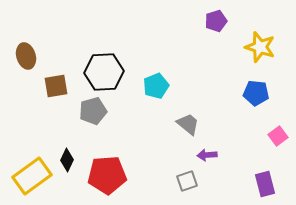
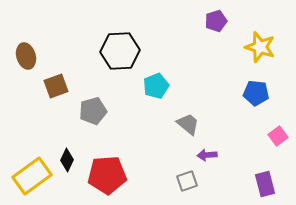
black hexagon: moved 16 px right, 21 px up
brown square: rotated 10 degrees counterclockwise
